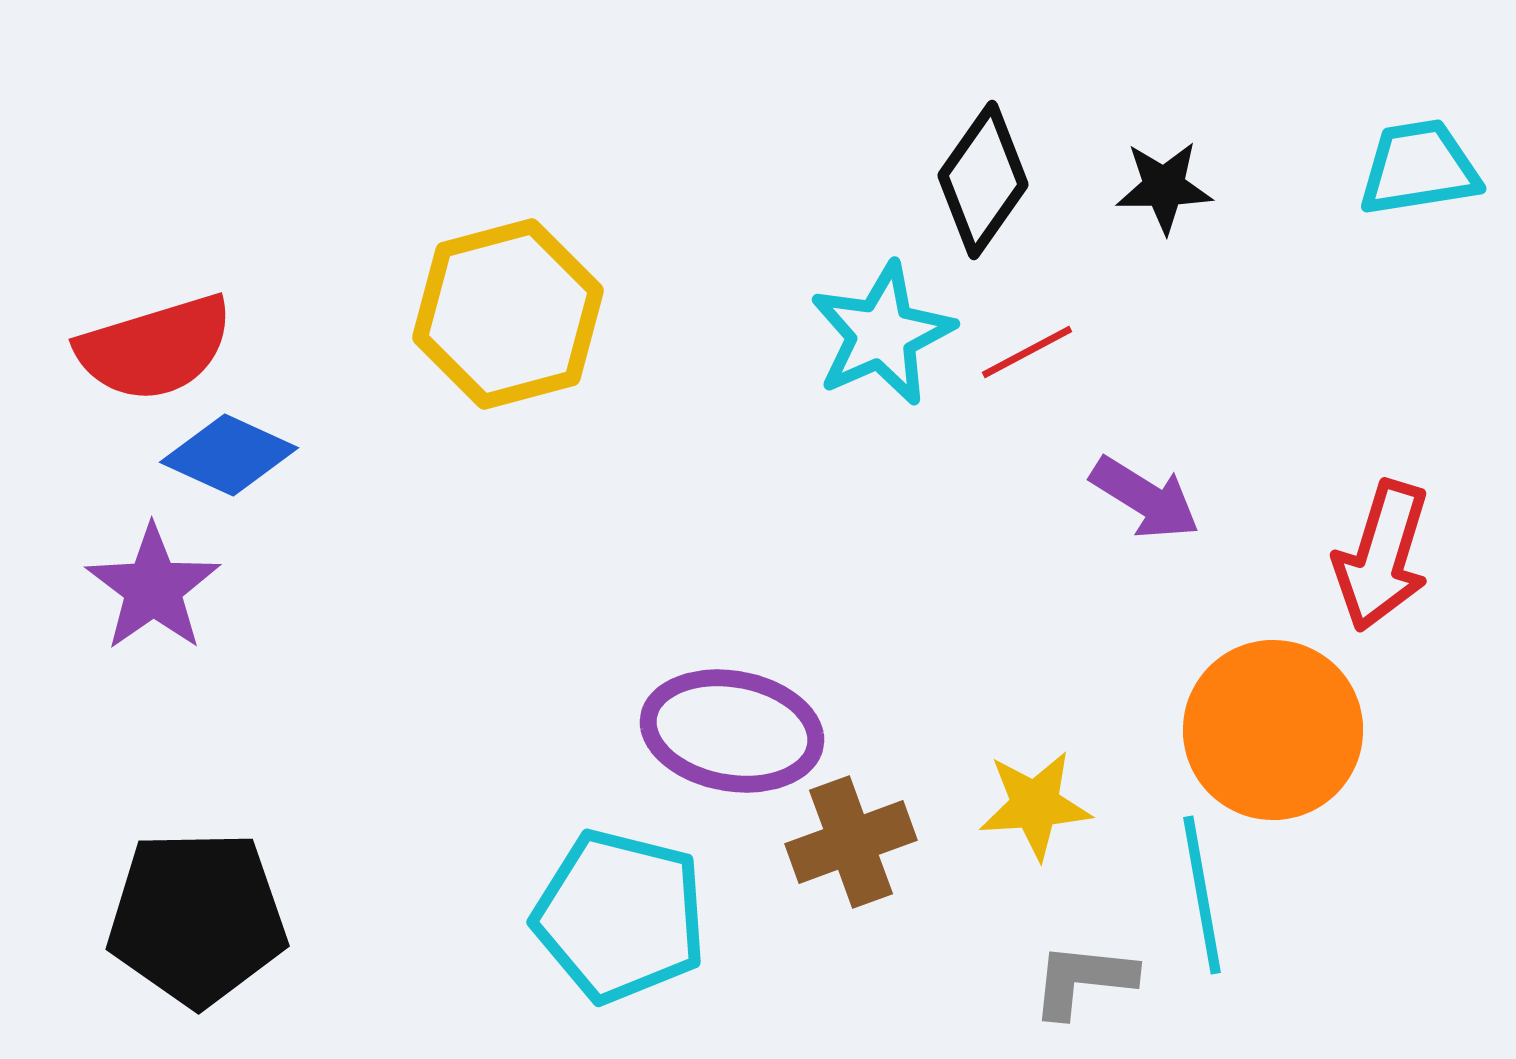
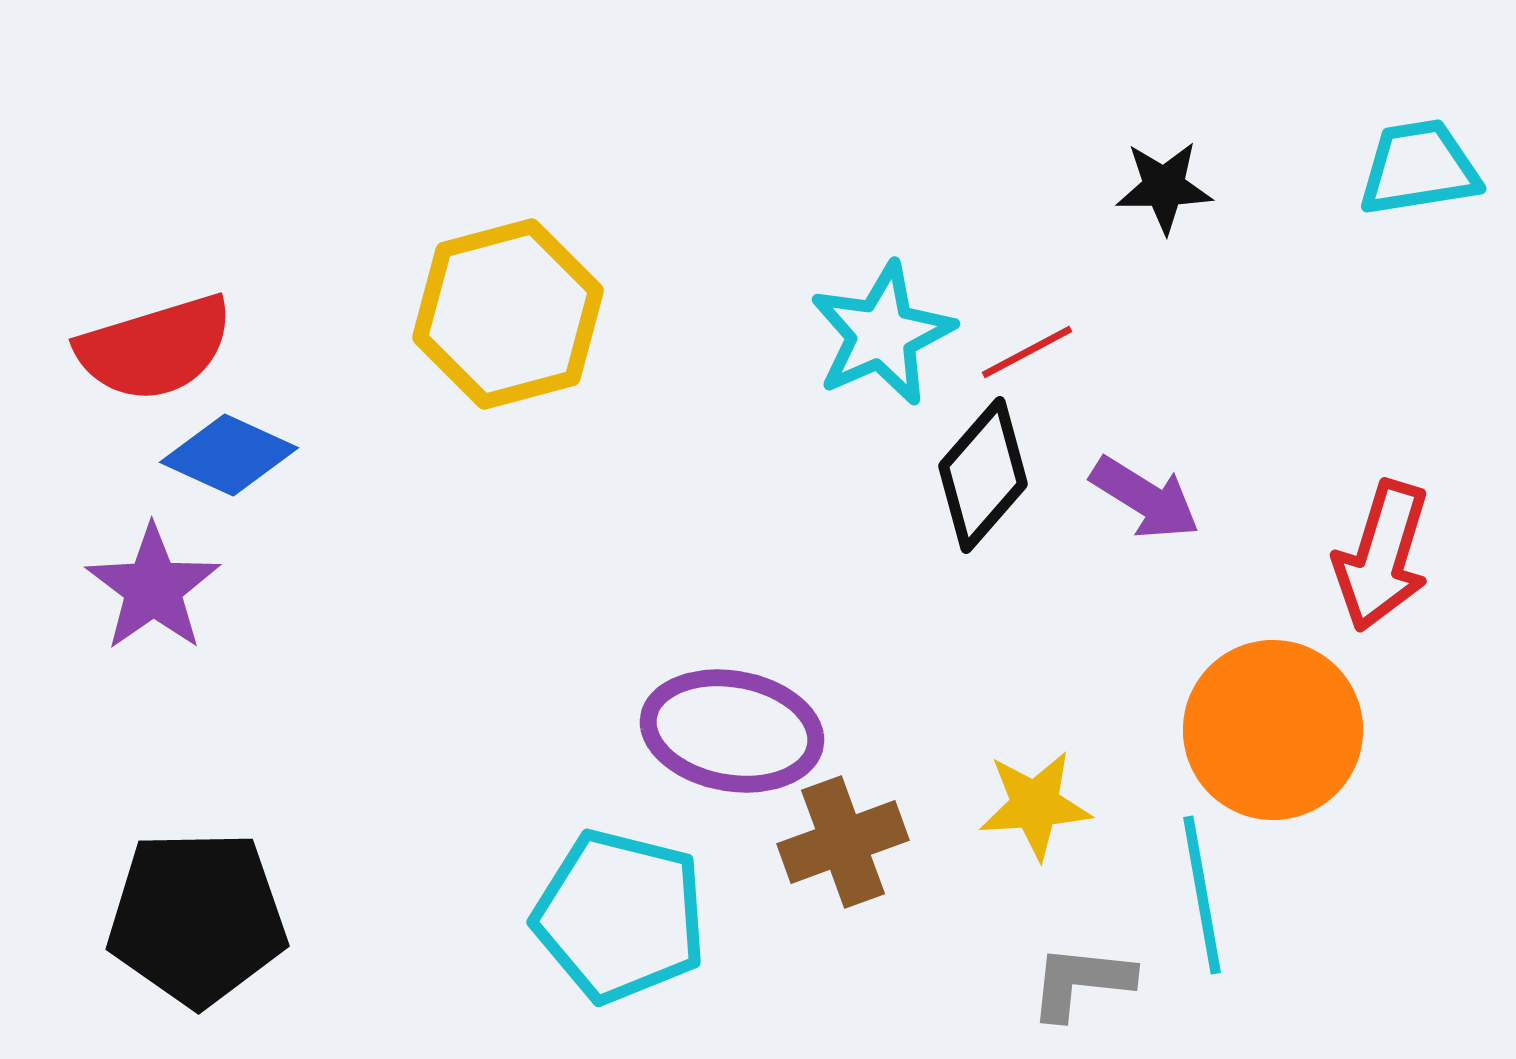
black diamond: moved 295 px down; rotated 6 degrees clockwise
brown cross: moved 8 px left
gray L-shape: moved 2 px left, 2 px down
